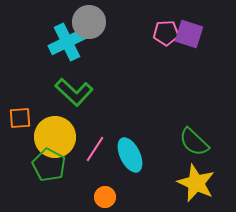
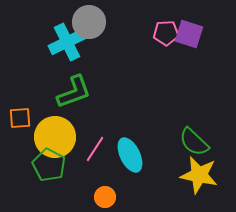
green L-shape: rotated 63 degrees counterclockwise
yellow star: moved 3 px right, 8 px up; rotated 12 degrees counterclockwise
